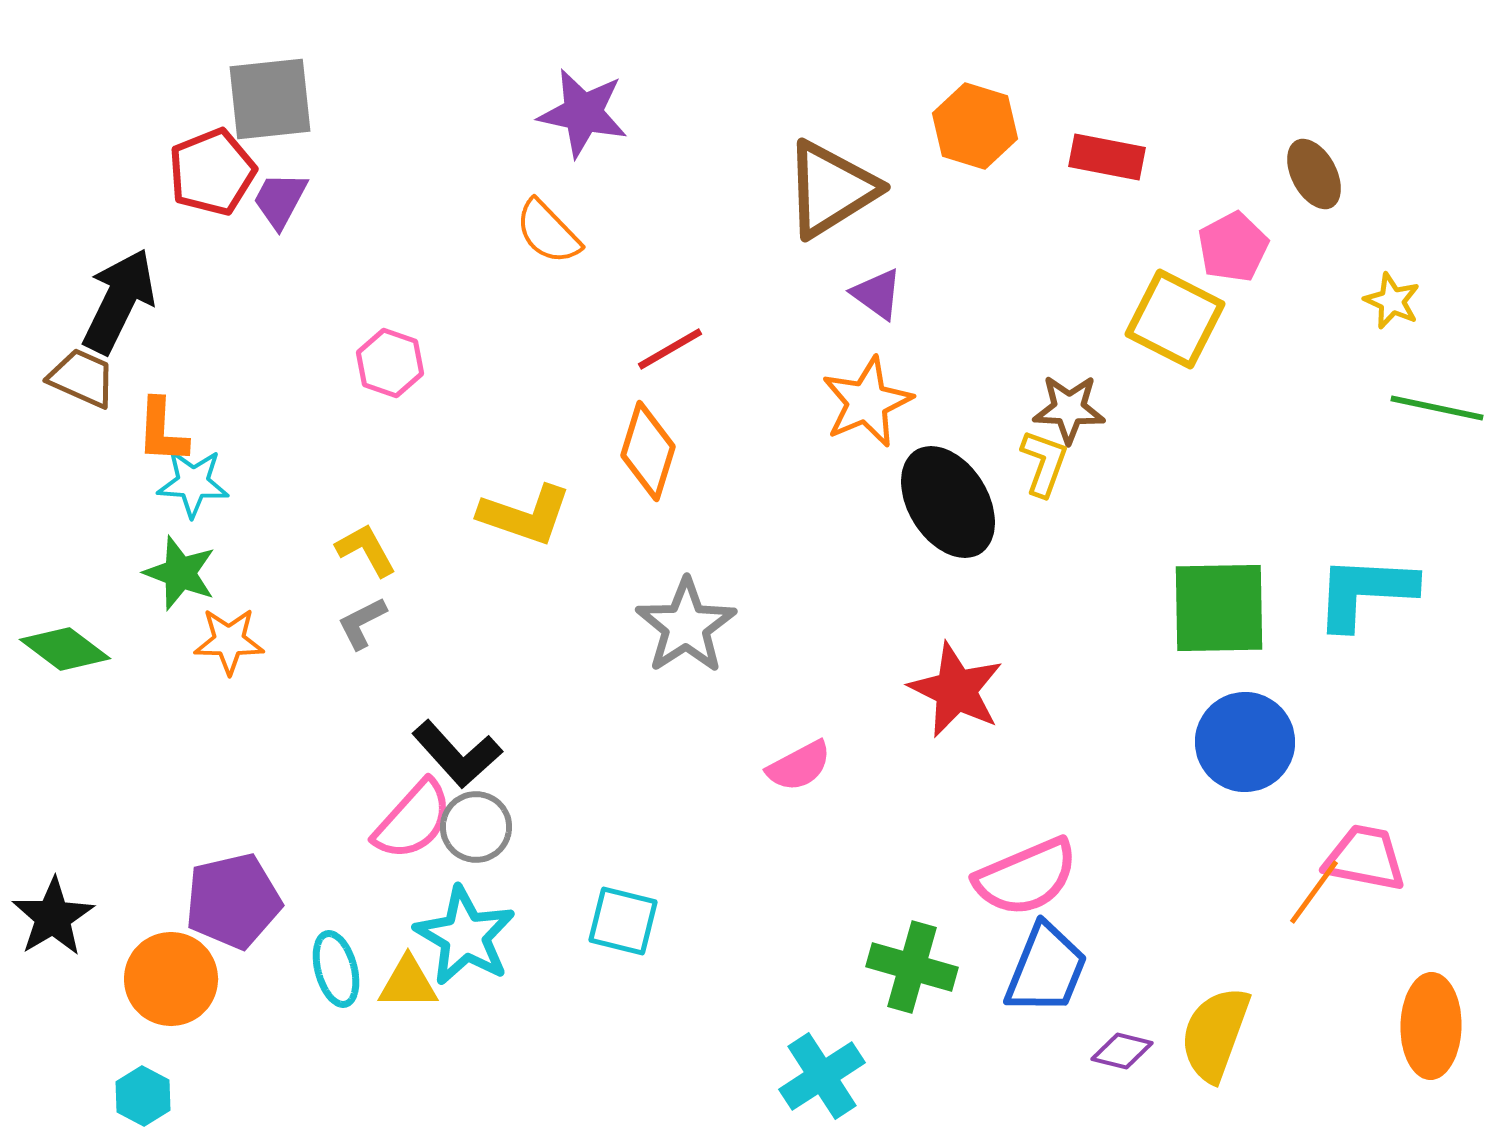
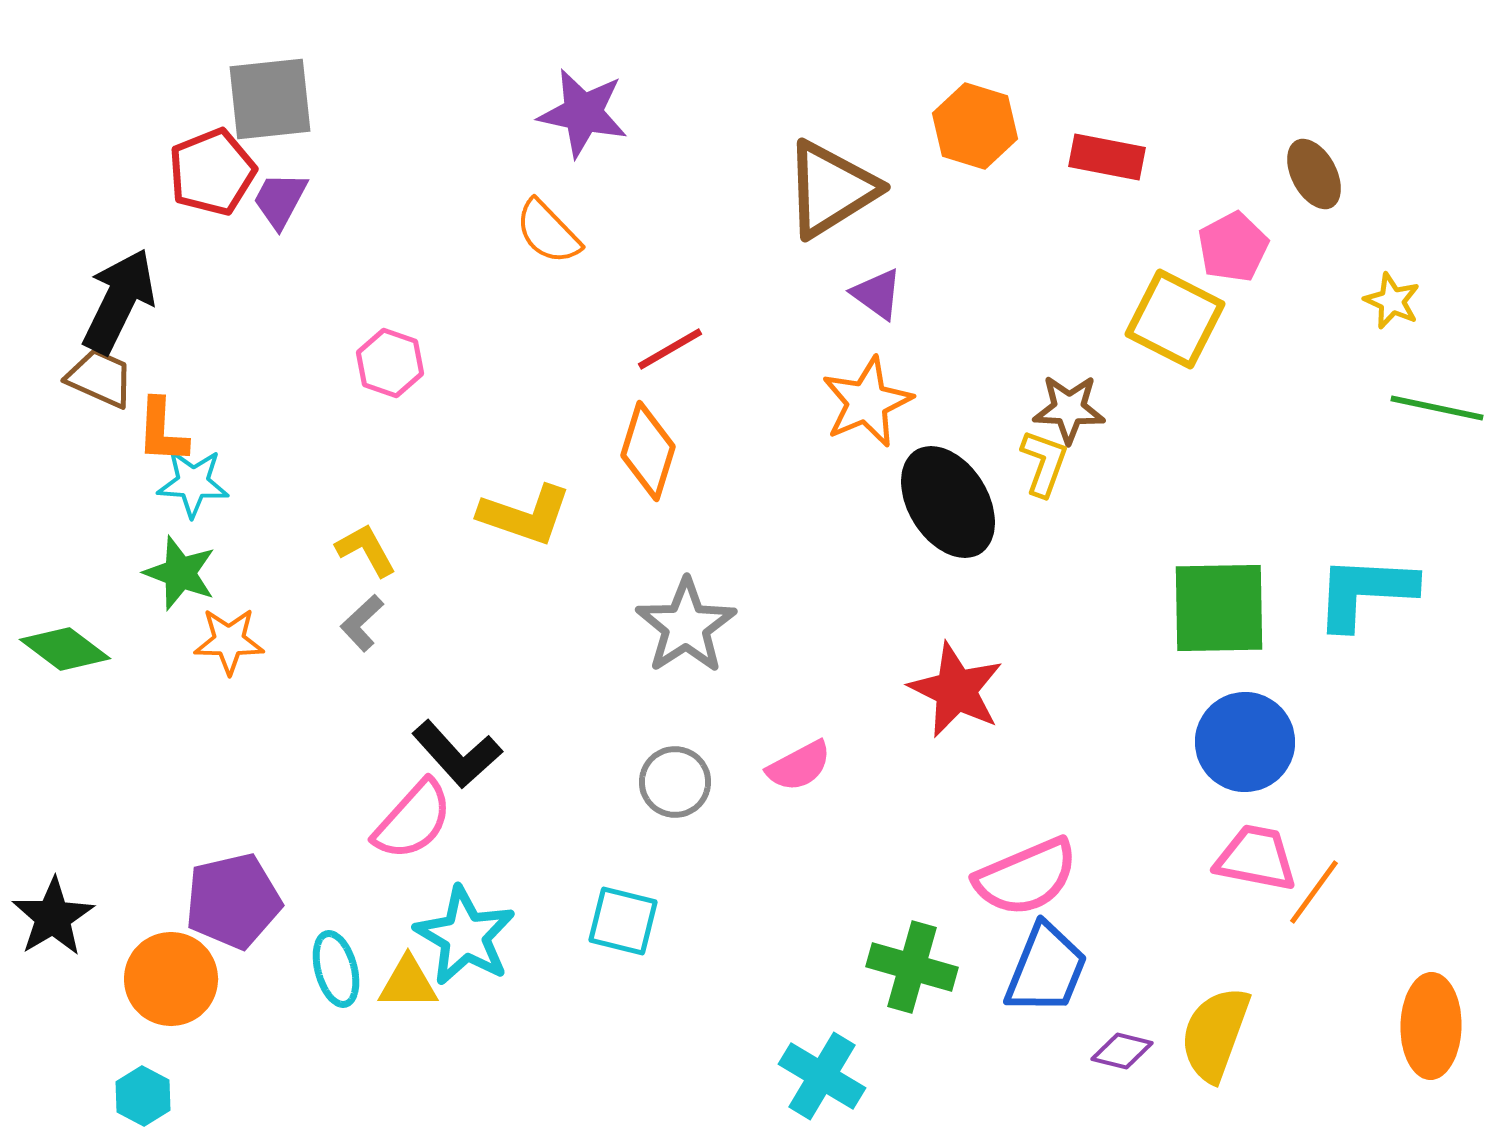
brown trapezoid at (82, 378): moved 18 px right
gray L-shape at (362, 623): rotated 16 degrees counterclockwise
gray circle at (476, 827): moved 199 px right, 45 px up
pink trapezoid at (1365, 858): moved 109 px left
cyan cross at (822, 1076): rotated 26 degrees counterclockwise
